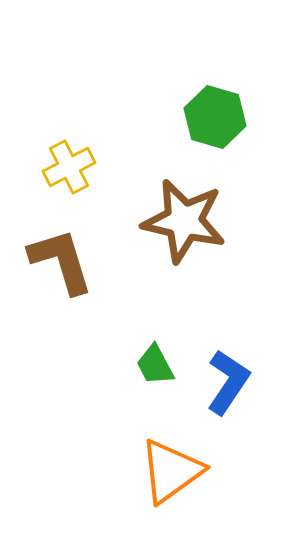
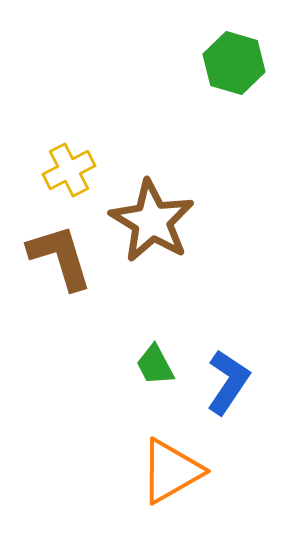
green hexagon: moved 19 px right, 54 px up
yellow cross: moved 3 px down
brown star: moved 32 px left; rotated 18 degrees clockwise
brown L-shape: moved 1 px left, 4 px up
orange triangle: rotated 6 degrees clockwise
